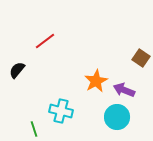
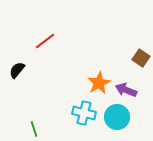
orange star: moved 3 px right, 2 px down
purple arrow: moved 2 px right
cyan cross: moved 23 px right, 2 px down
